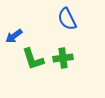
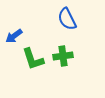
green cross: moved 2 px up
